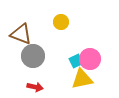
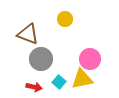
yellow circle: moved 4 px right, 3 px up
brown triangle: moved 7 px right
gray circle: moved 8 px right, 3 px down
cyan square: moved 17 px left, 21 px down; rotated 24 degrees counterclockwise
red arrow: moved 1 px left
